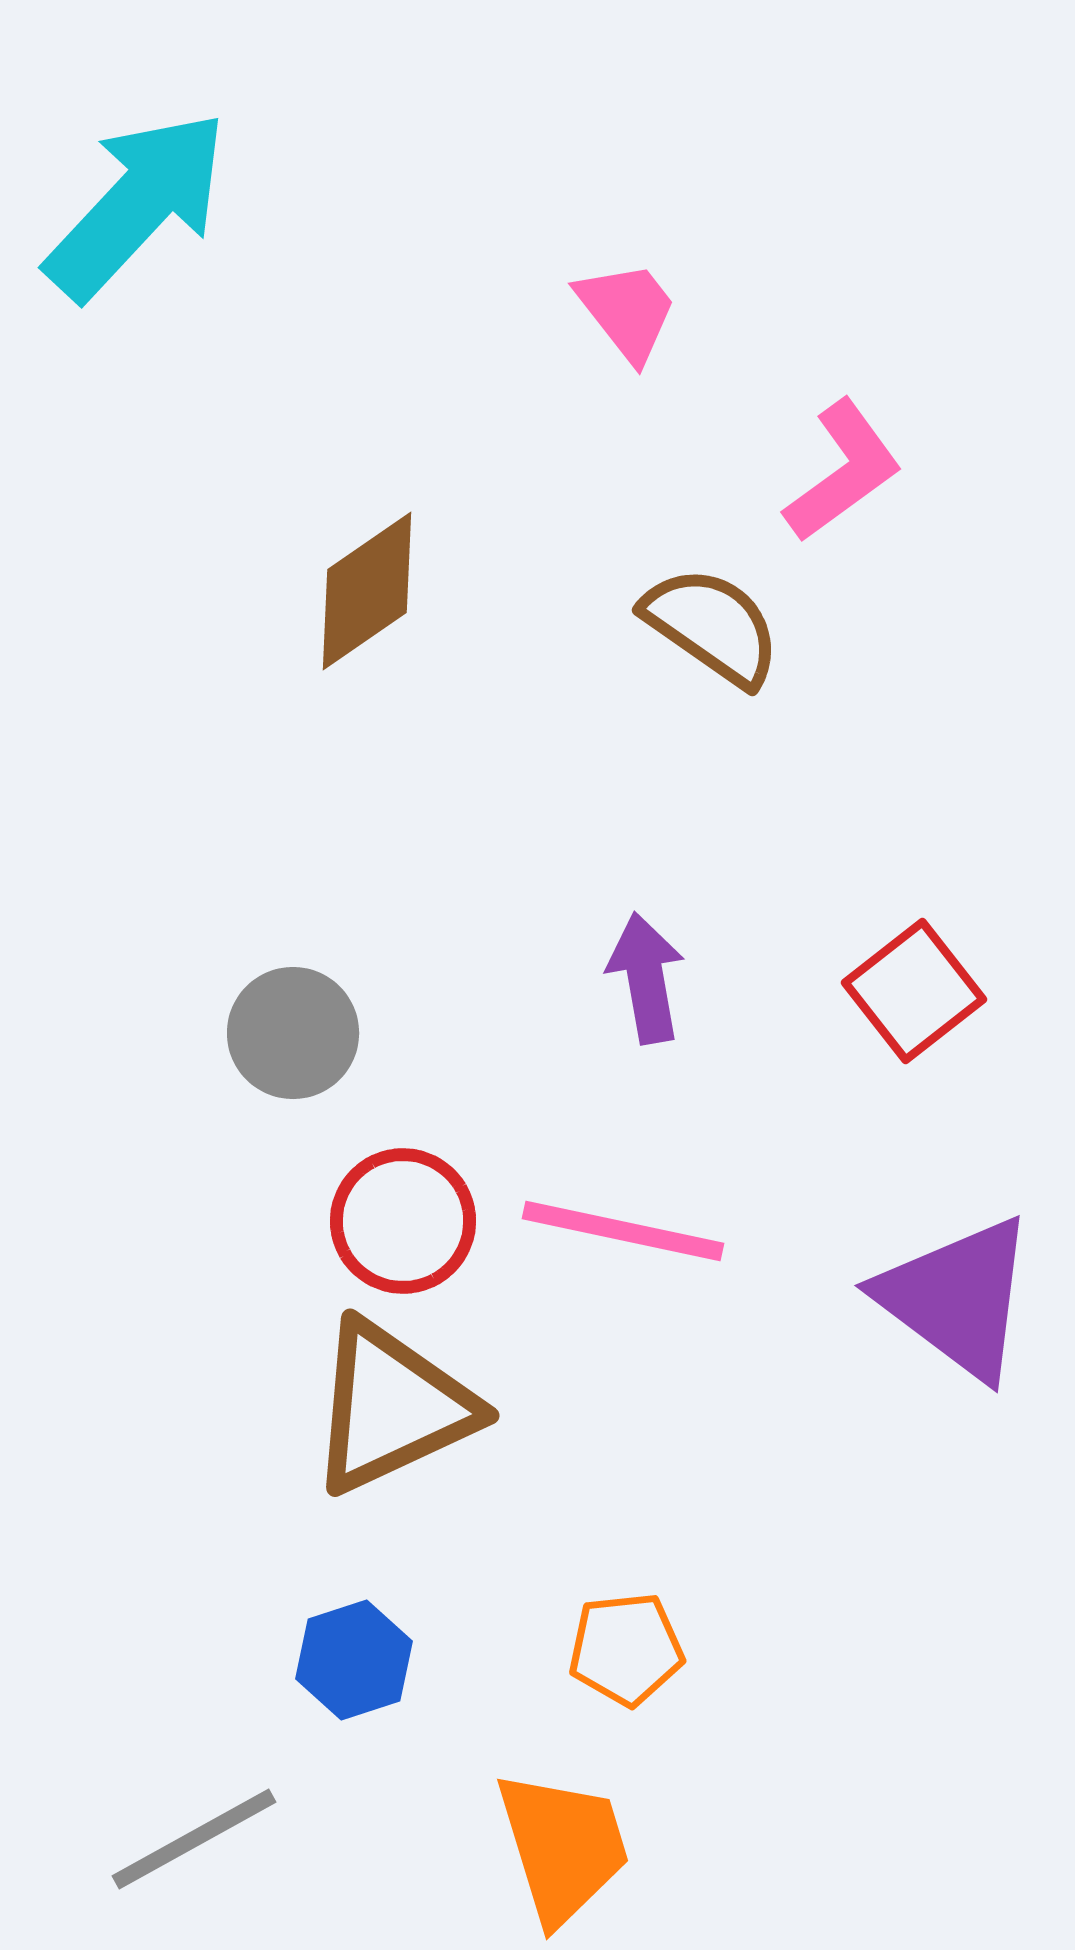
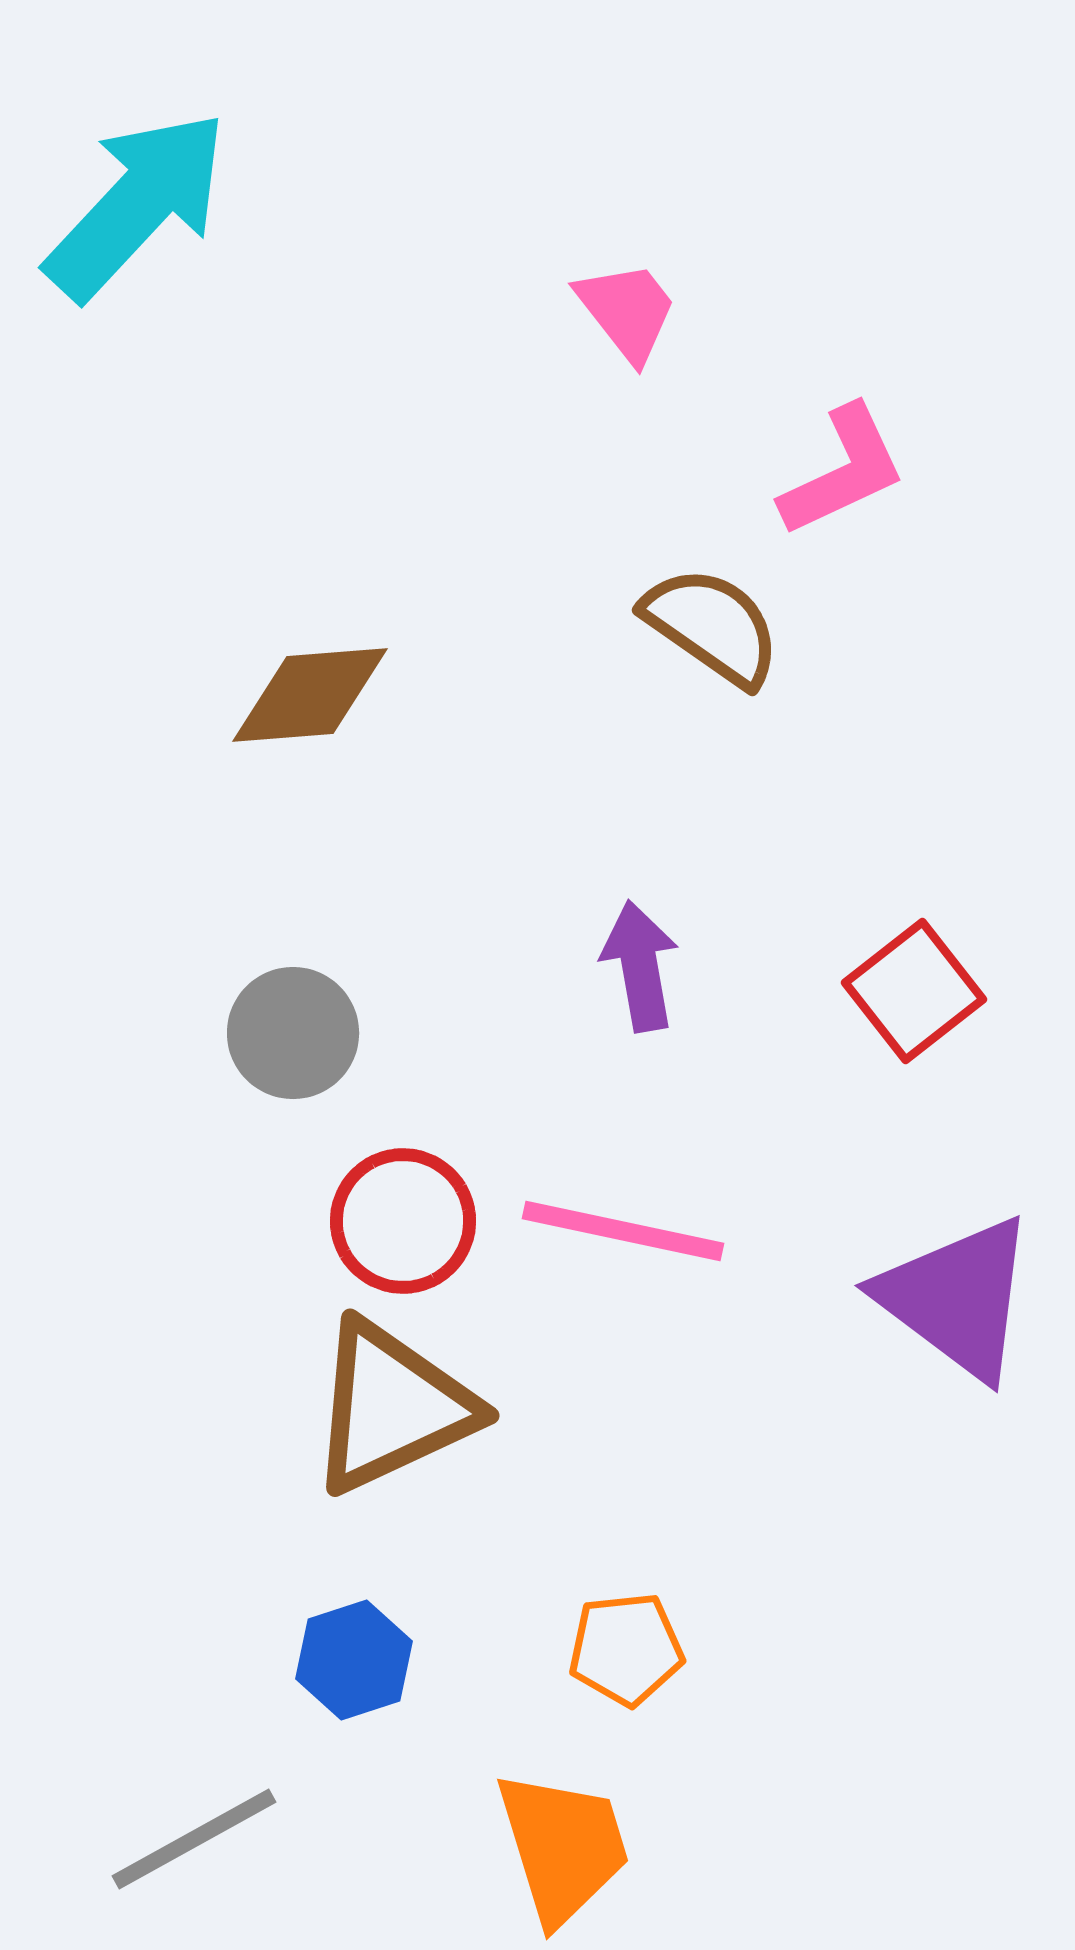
pink L-shape: rotated 11 degrees clockwise
brown diamond: moved 57 px left, 104 px down; rotated 30 degrees clockwise
purple arrow: moved 6 px left, 12 px up
